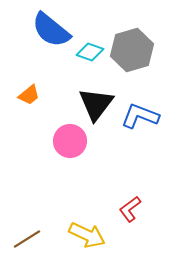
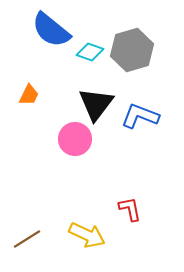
orange trapezoid: rotated 25 degrees counterclockwise
pink circle: moved 5 px right, 2 px up
red L-shape: rotated 116 degrees clockwise
